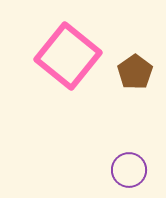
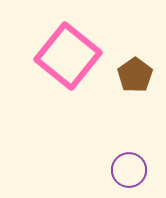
brown pentagon: moved 3 px down
